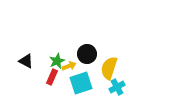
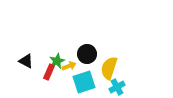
red rectangle: moved 3 px left, 5 px up
cyan square: moved 3 px right, 1 px up
